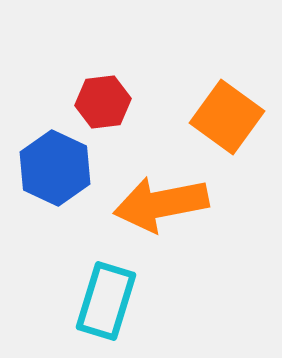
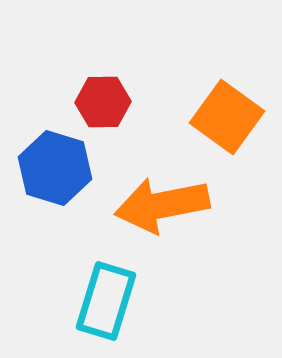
red hexagon: rotated 6 degrees clockwise
blue hexagon: rotated 8 degrees counterclockwise
orange arrow: moved 1 px right, 1 px down
